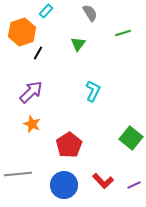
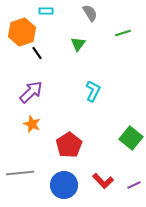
cyan rectangle: rotated 48 degrees clockwise
black line: moved 1 px left; rotated 64 degrees counterclockwise
gray line: moved 2 px right, 1 px up
